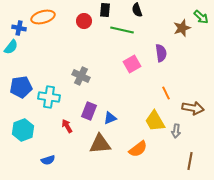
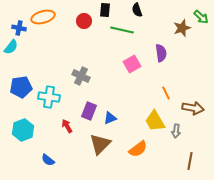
brown triangle: rotated 40 degrees counterclockwise
blue semicircle: rotated 56 degrees clockwise
